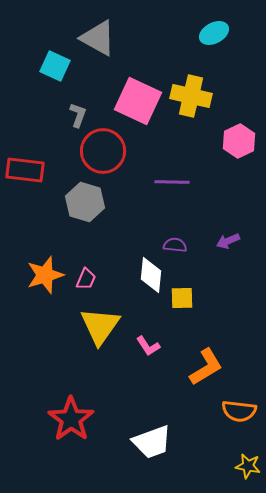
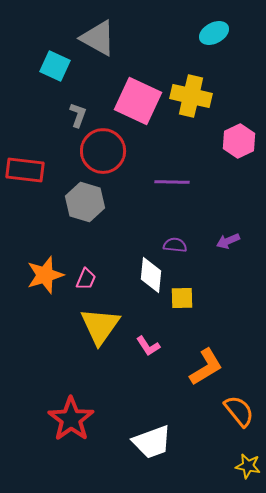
orange semicircle: rotated 136 degrees counterclockwise
